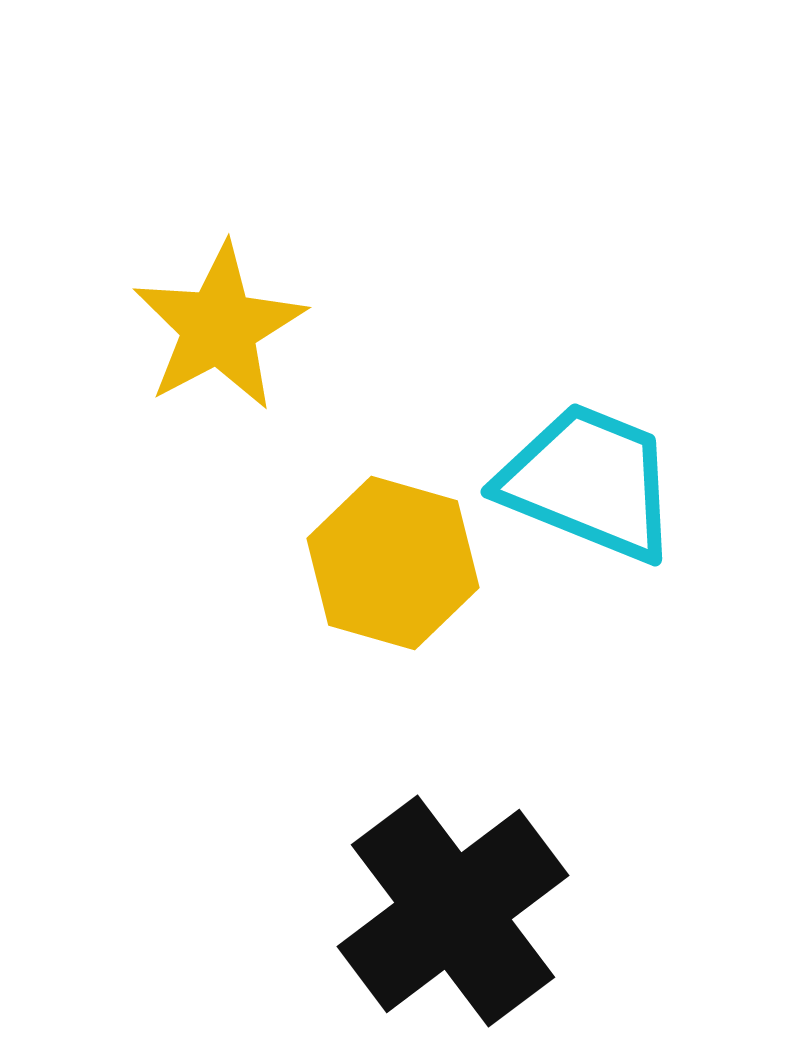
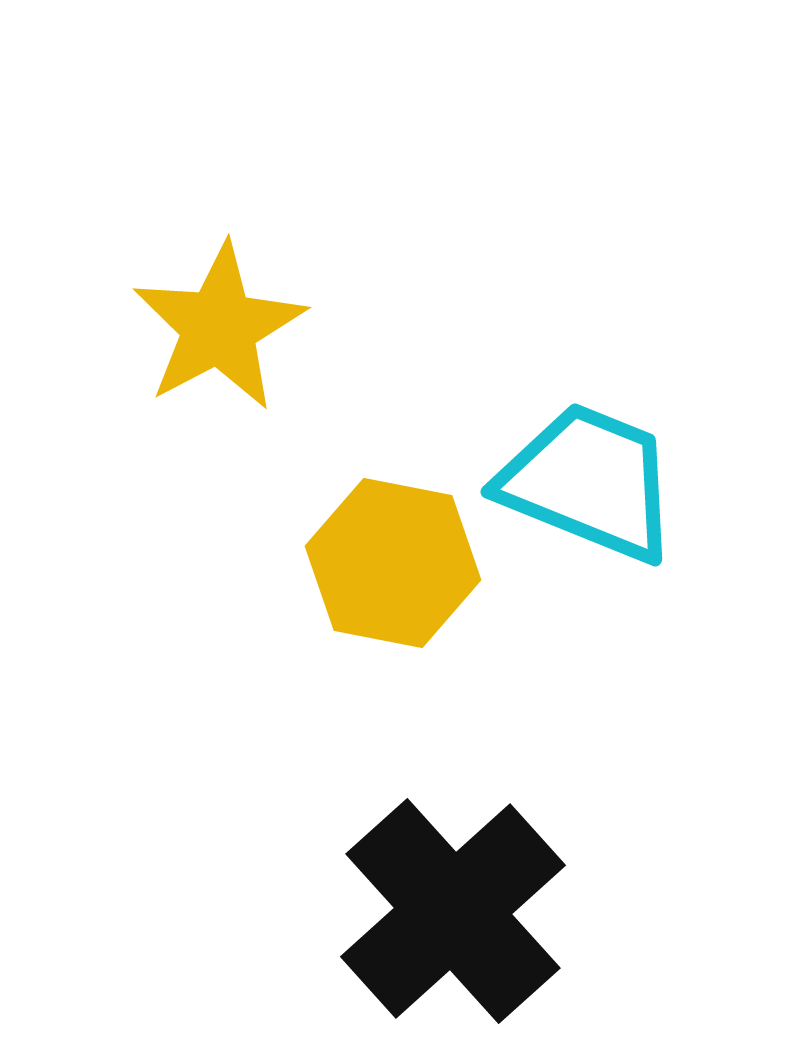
yellow hexagon: rotated 5 degrees counterclockwise
black cross: rotated 5 degrees counterclockwise
